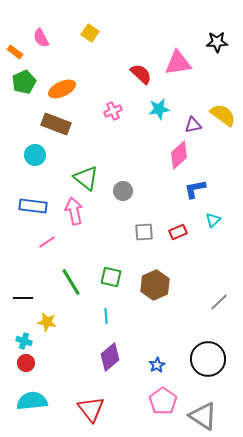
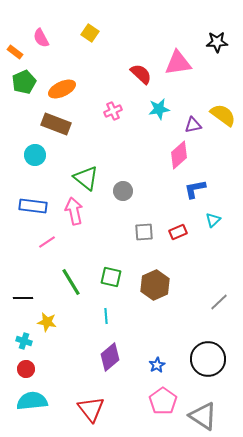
red circle: moved 6 px down
